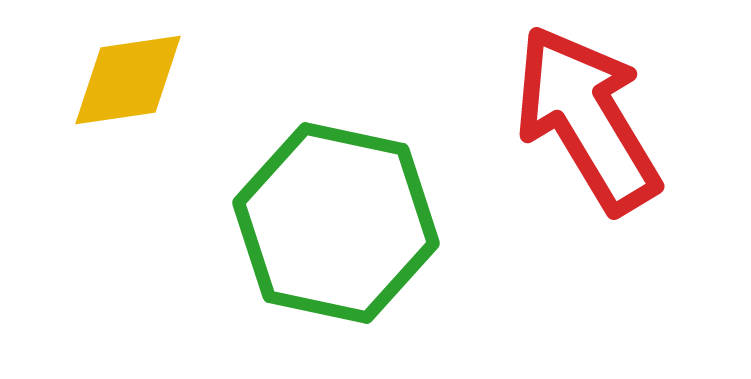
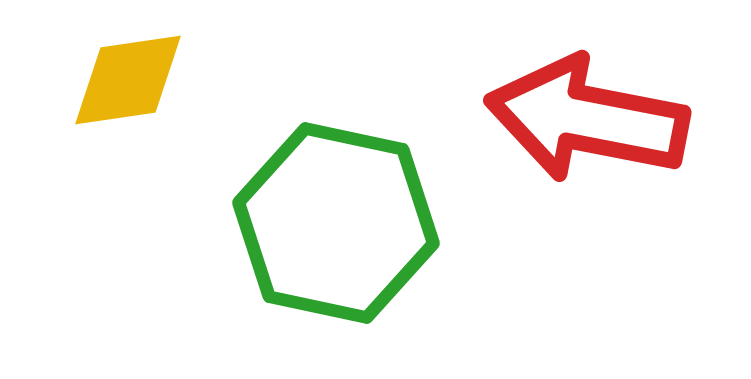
red arrow: rotated 48 degrees counterclockwise
